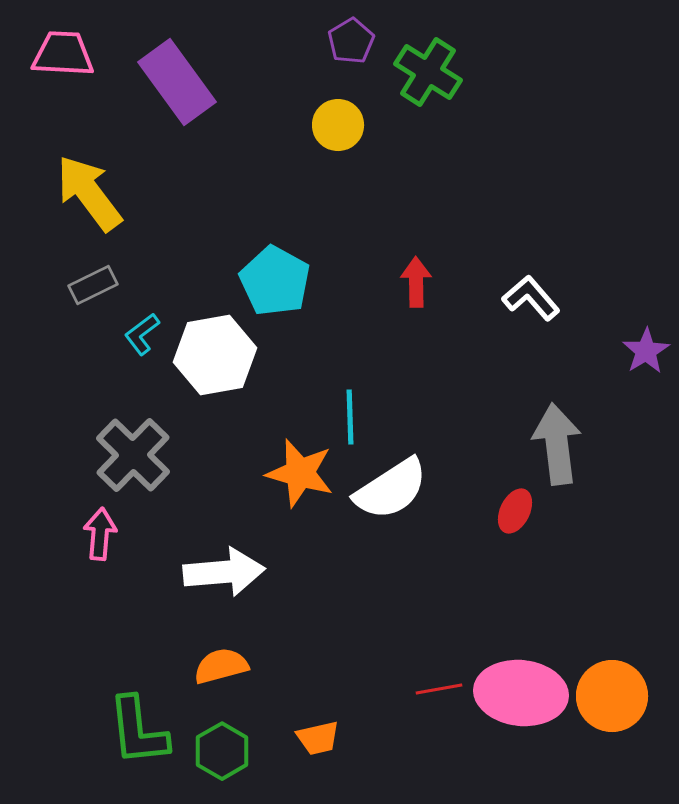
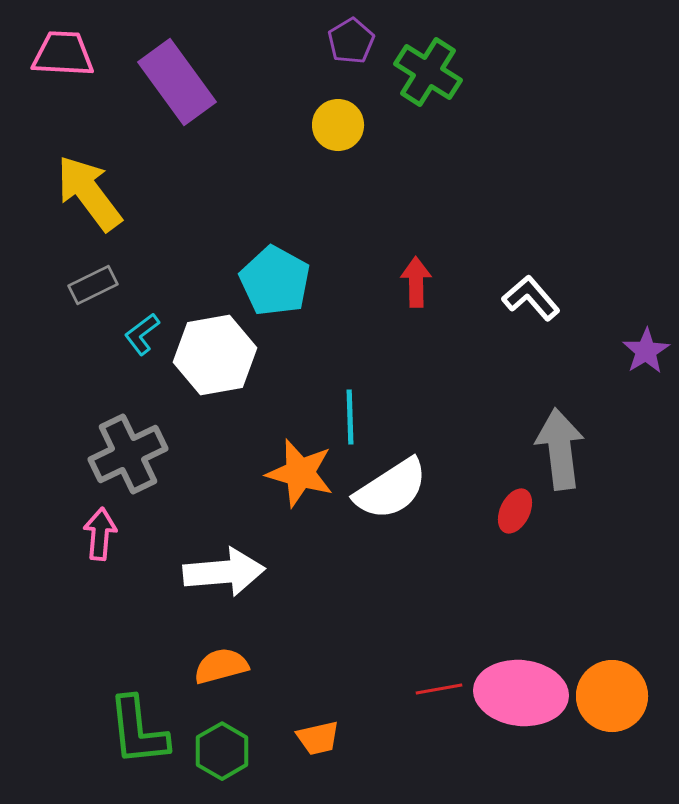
gray arrow: moved 3 px right, 5 px down
gray cross: moved 5 px left, 1 px up; rotated 20 degrees clockwise
